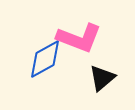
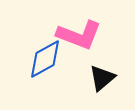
pink L-shape: moved 3 px up
